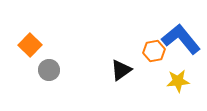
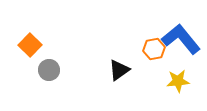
orange hexagon: moved 2 px up
black triangle: moved 2 px left
